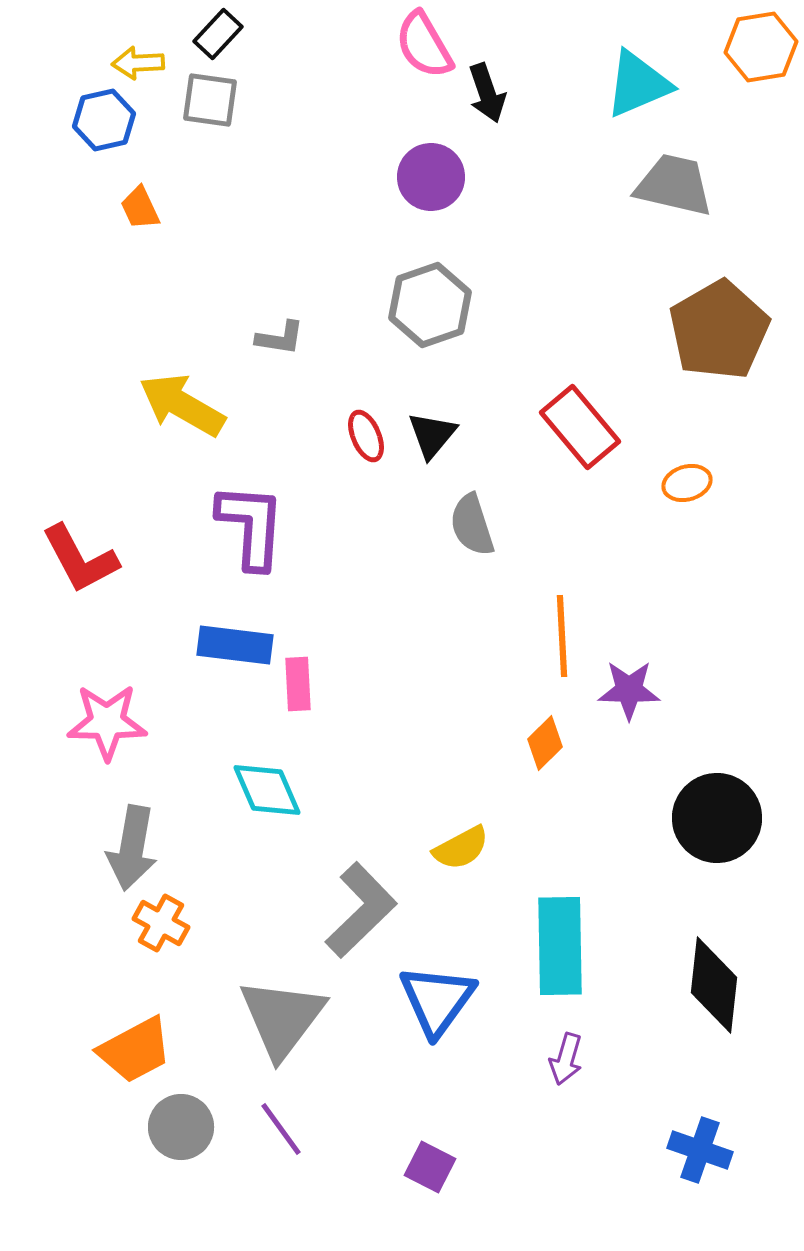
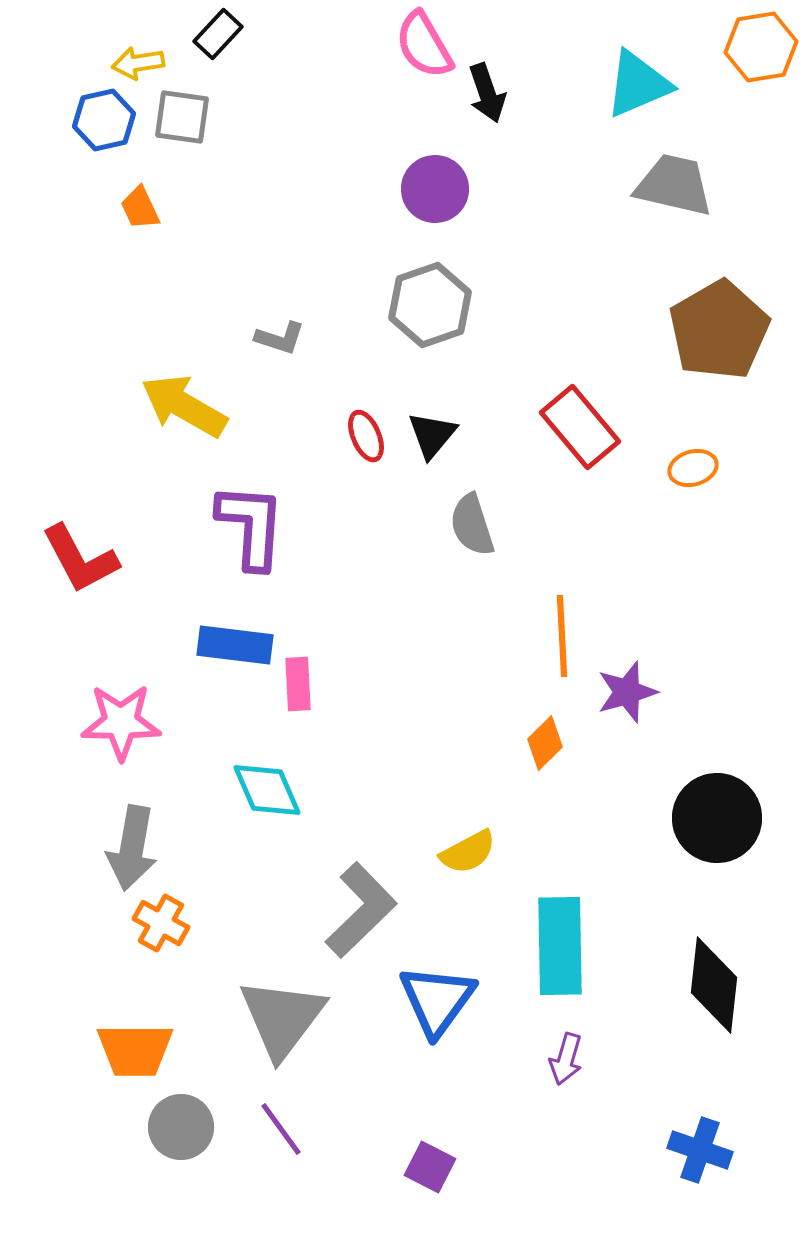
yellow arrow at (138, 63): rotated 6 degrees counterclockwise
gray square at (210, 100): moved 28 px left, 17 px down
purple circle at (431, 177): moved 4 px right, 12 px down
gray L-shape at (280, 338): rotated 9 degrees clockwise
yellow arrow at (182, 405): moved 2 px right, 1 px down
orange ellipse at (687, 483): moved 6 px right, 15 px up
purple star at (629, 690): moved 2 px left, 2 px down; rotated 18 degrees counterclockwise
pink star at (107, 722): moved 14 px right
yellow semicircle at (461, 848): moved 7 px right, 4 px down
orange trapezoid at (135, 1050): rotated 28 degrees clockwise
